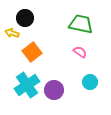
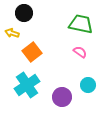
black circle: moved 1 px left, 5 px up
cyan circle: moved 2 px left, 3 px down
purple circle: moved 8 px right, 7 px down
